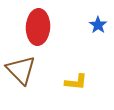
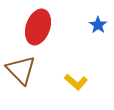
red ellipse: rotated 16 degrees clockwise
yellow L-shape: rotated 35 degrees clockwise
